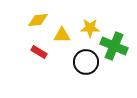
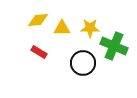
yellow triangle: moved 7 px up
black circle: moved 3 px left, 1 px down
